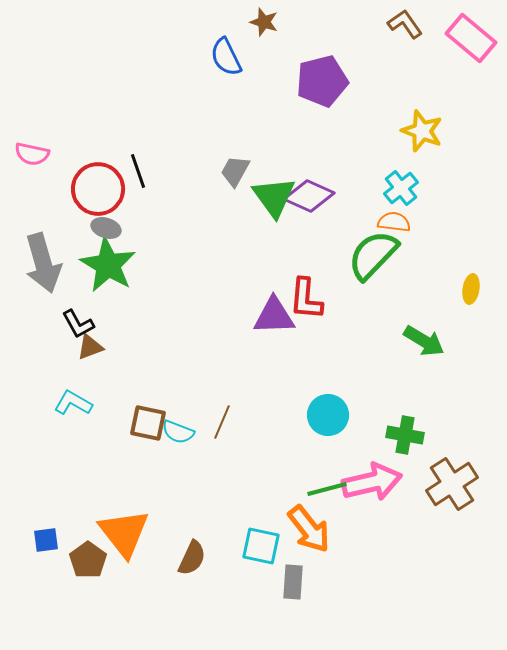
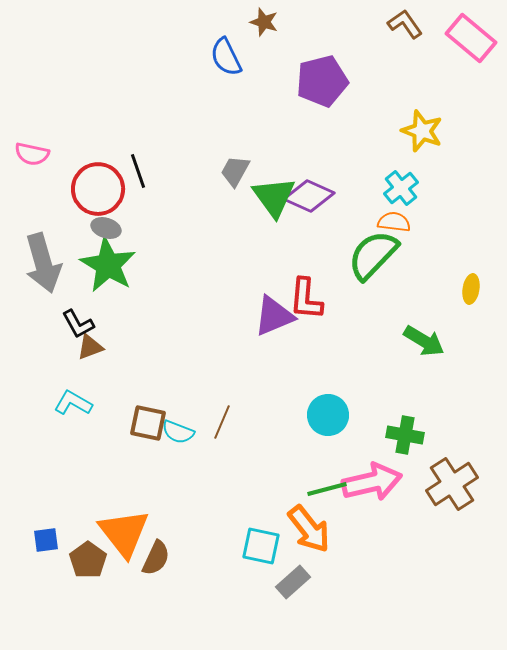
purple triangle: rotated 21 degrees counterclockwise
brown semicircle: moved 36 px left
gray rectangle: rotated 44 degrees clockwise
